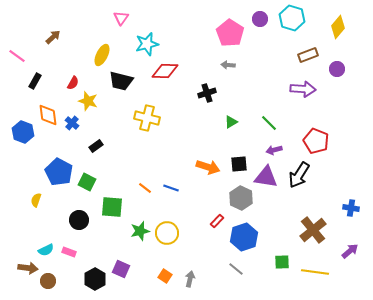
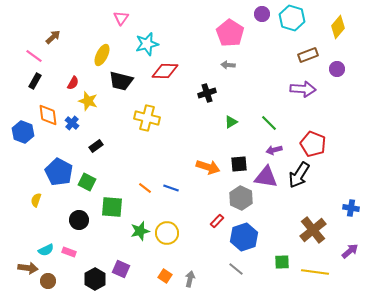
purple circle at (260, 19): moved 2 px right, 5 px up
pink line at (17, 56): moved 17 px right
red pentagon at (316, 141): moved 3 px left, 3 px down
